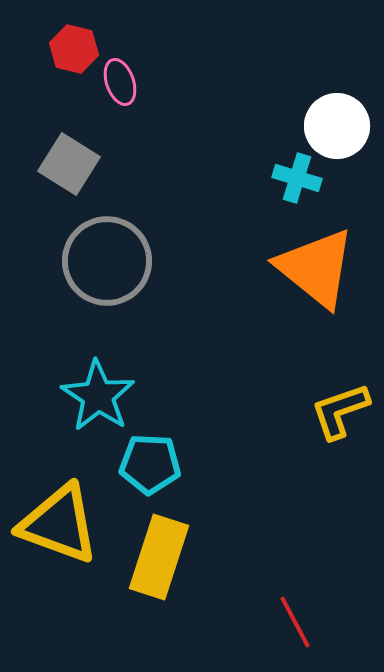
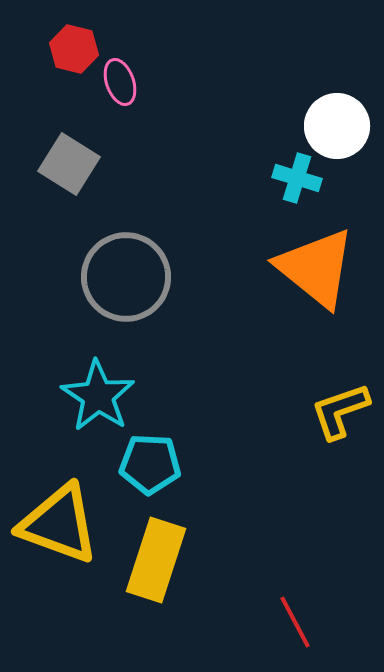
gray circle: moved 19 px right, 16 px down
yellow rectangle: moved 3 px left, 3 px down
